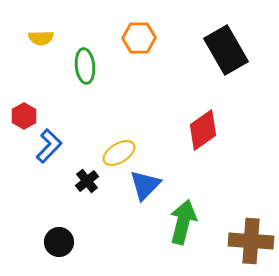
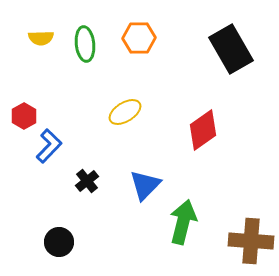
black rectangle: moved 5 px right, 1 px up
green ellipse: moved 22 px up
yellow ellipse: moved 6 px right, 41 px up
